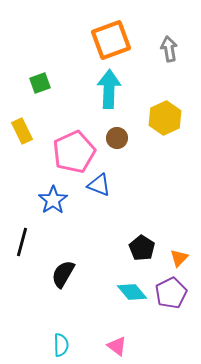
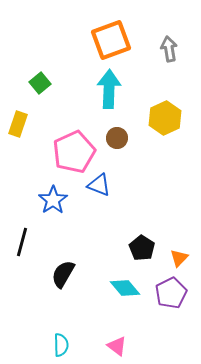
green square: rotated 20 degrees counterclockwise
yellow rectangle: moved 4 px left, 7 px up; rotated 45 degrees clockwise
cyan diamond: moved 7 px left, 4 px up
